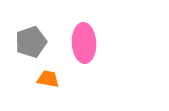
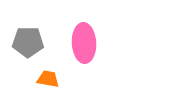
gray pentagon: moved 3 px left; rotated 20 degrees clockwise
